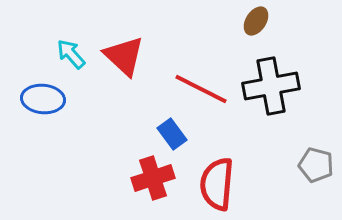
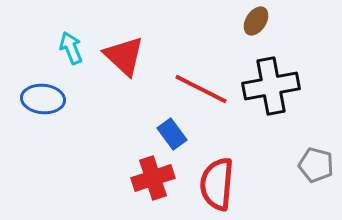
cyan arrow: moved 6 px up; rotated 20 degrees clockwise
